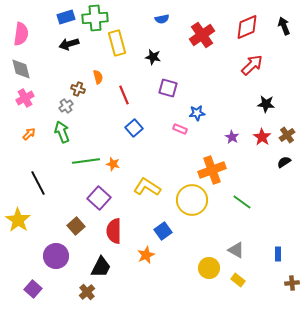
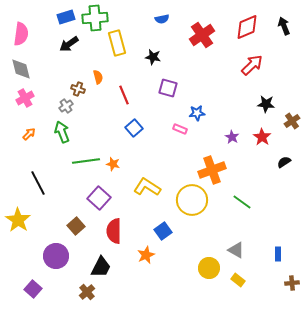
black arrow at (69, 44): rotated 18 degrees counterclockwise
brown cross at (287, 135): moved 5 px right, 14 px up
